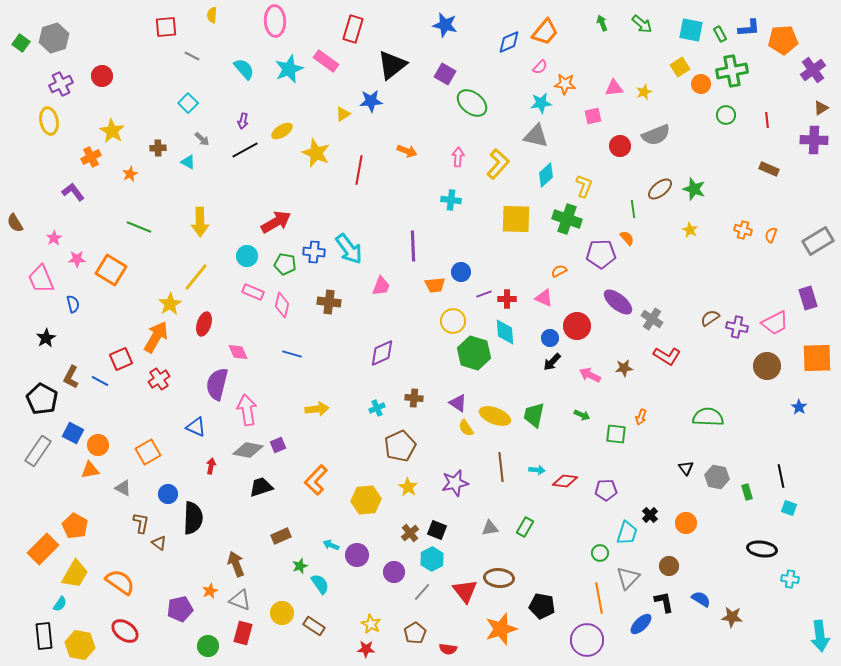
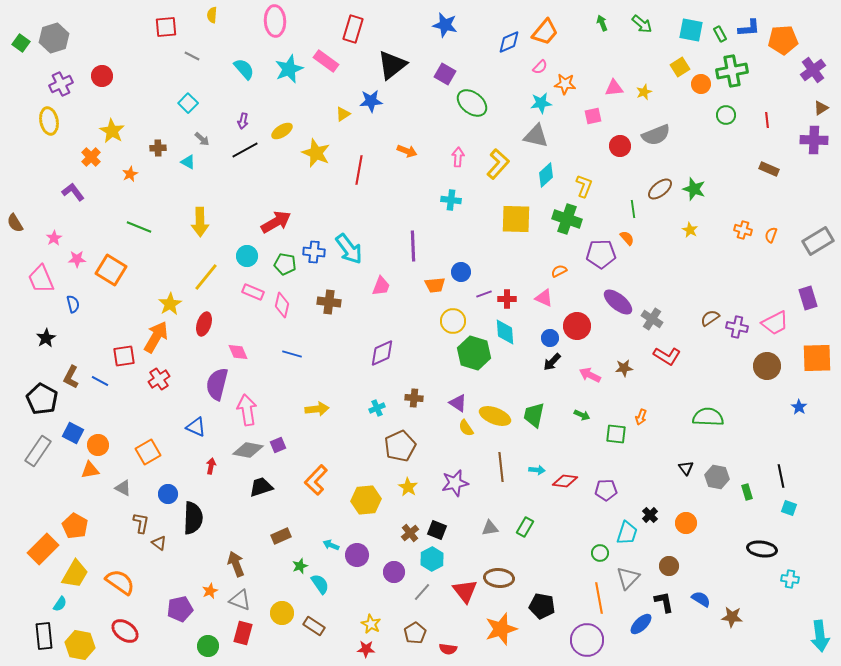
orange cross at (91, 157): rotated 18 degrees counterclockwise
yellow line at (196, 277): moved 10 px right
red square at (121, 359): moved 3 px right, 3 px up; rotated 15 degrees clockwise
